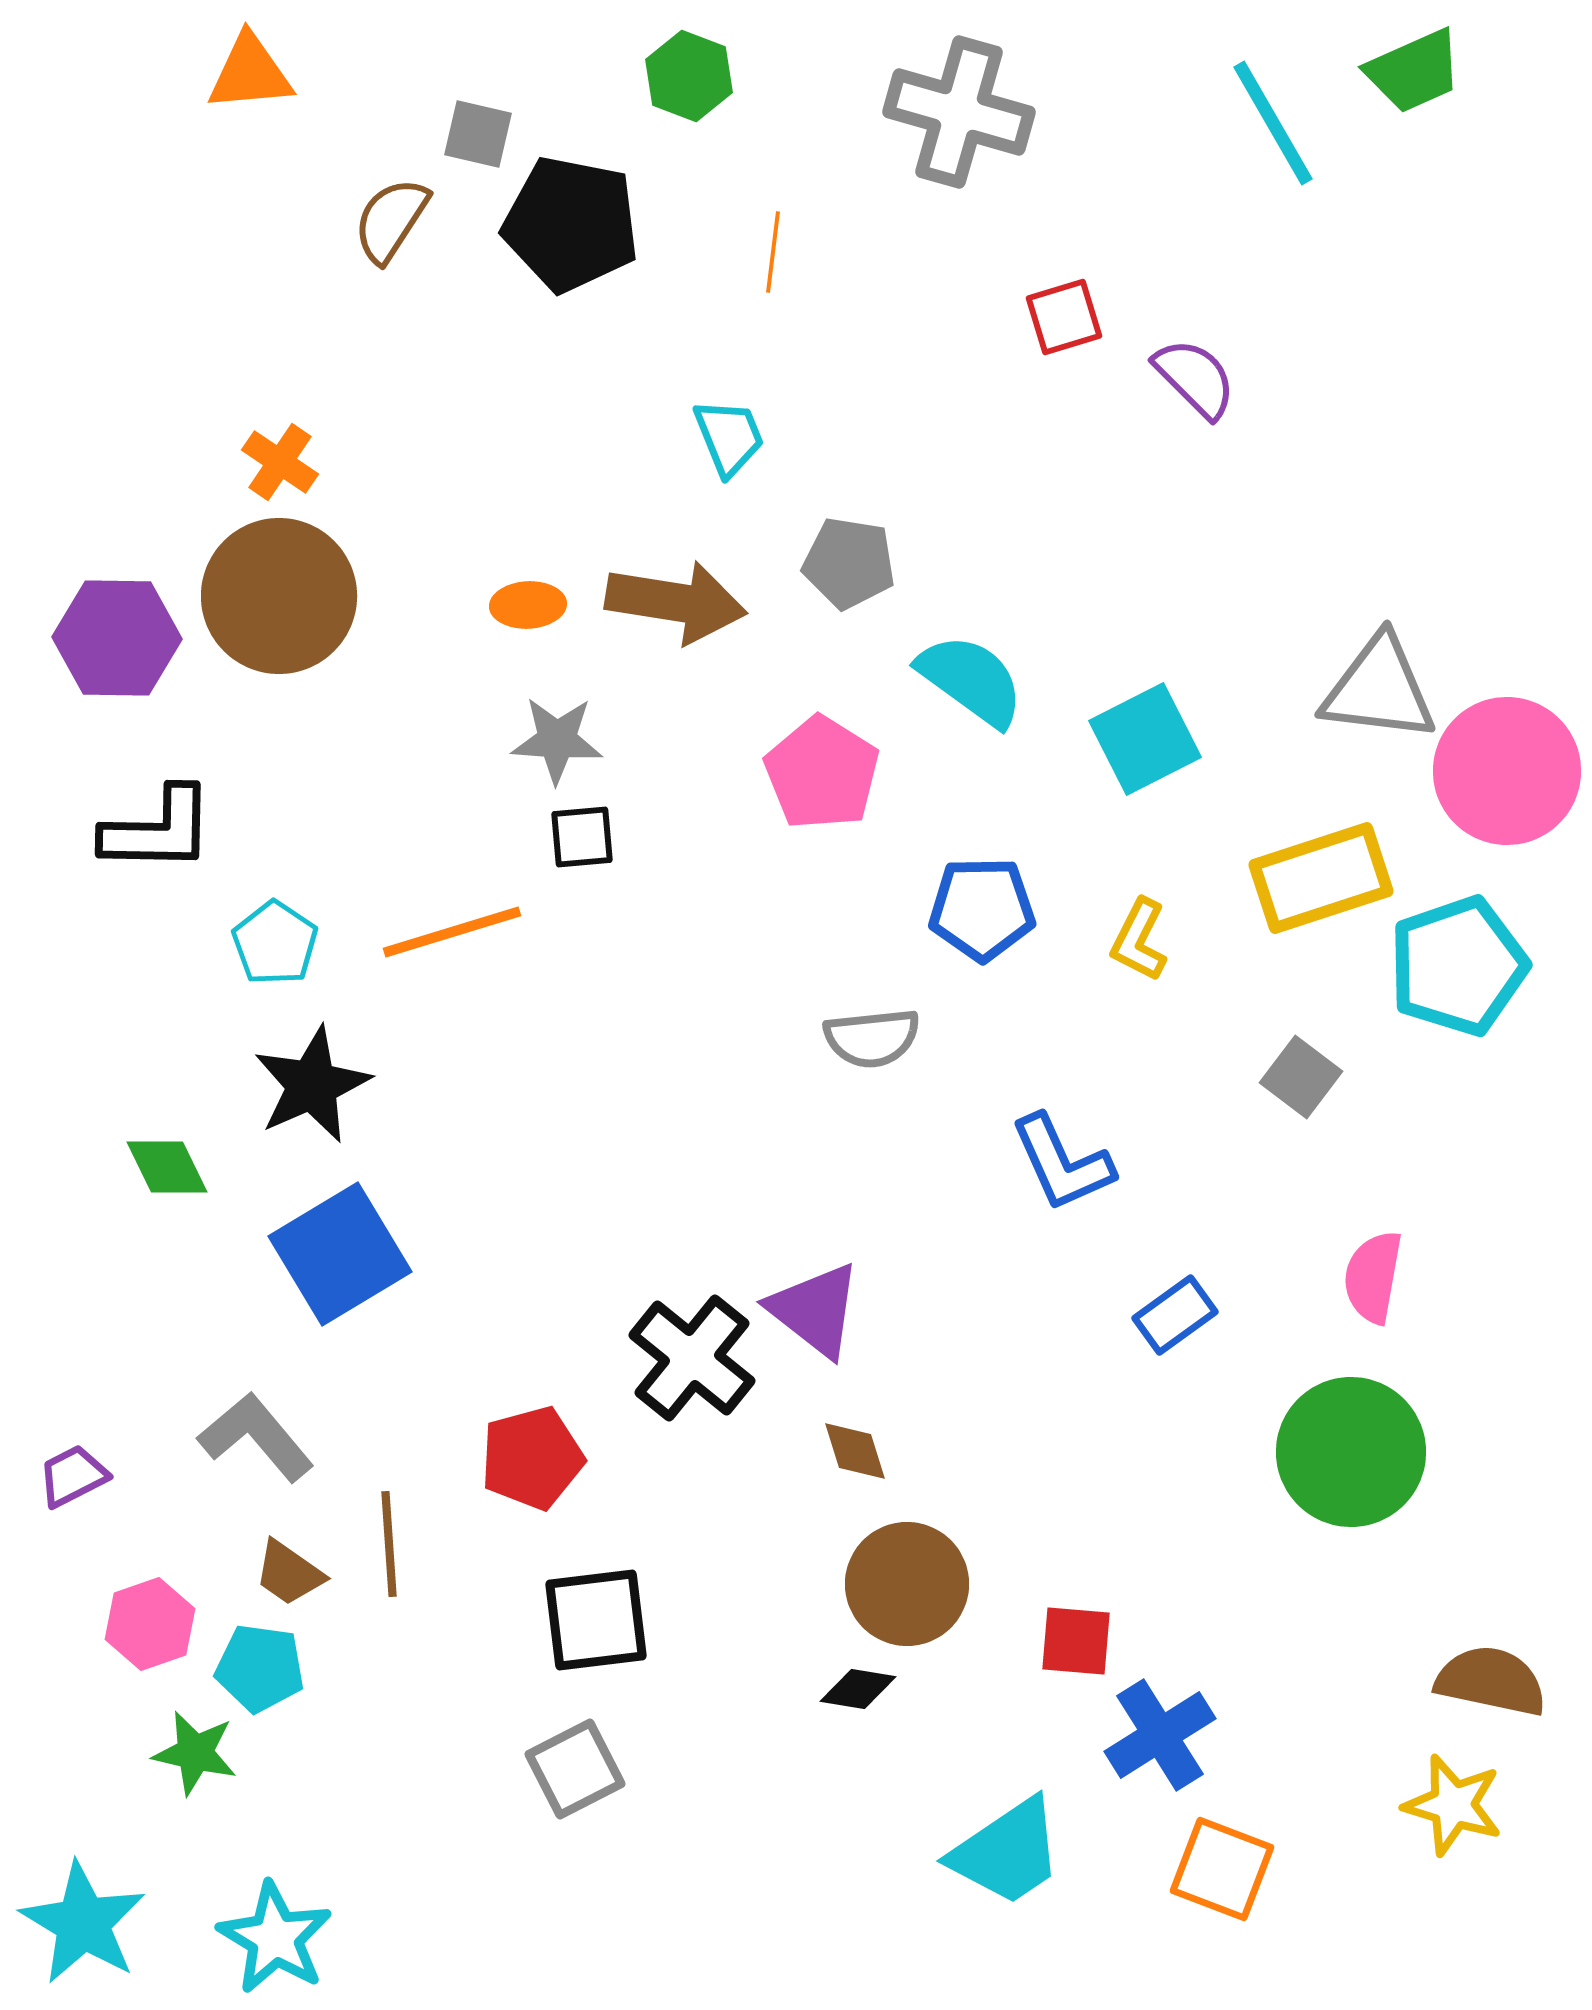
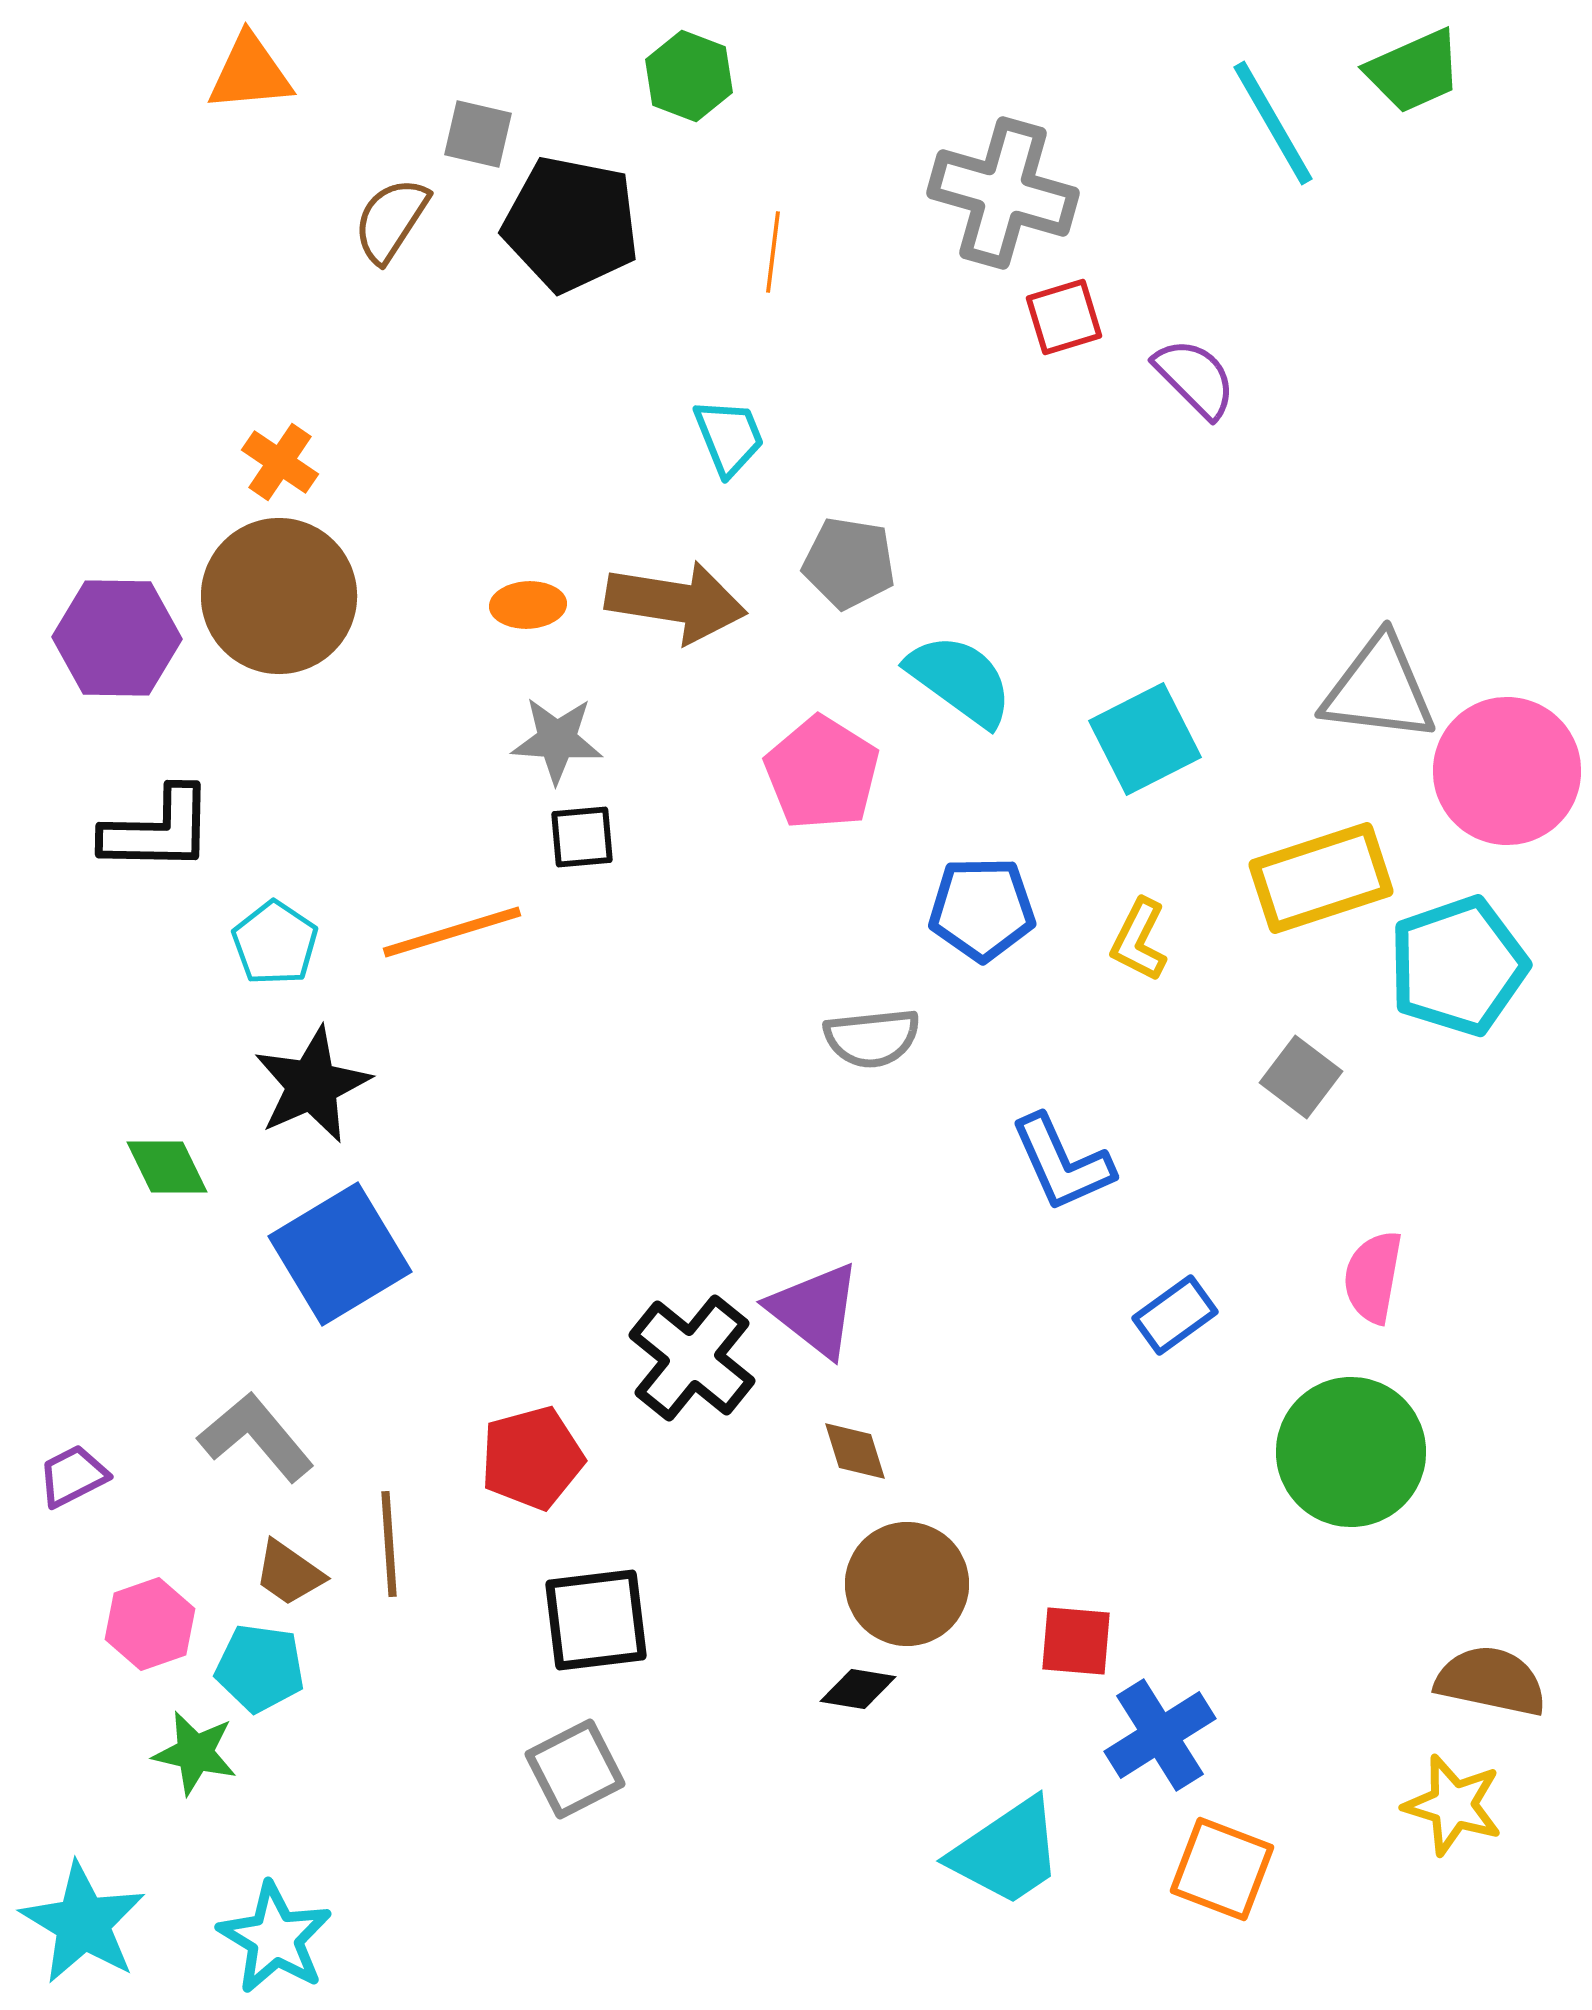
gray cross at (959, 112): moved 44 px right, 81 px down
cyan semicircle at (971, 680): moved 11 px left
